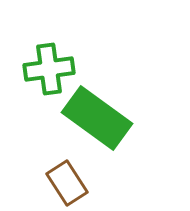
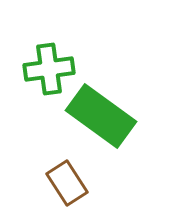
green rectangle: moved 4 px right, 2 px up
